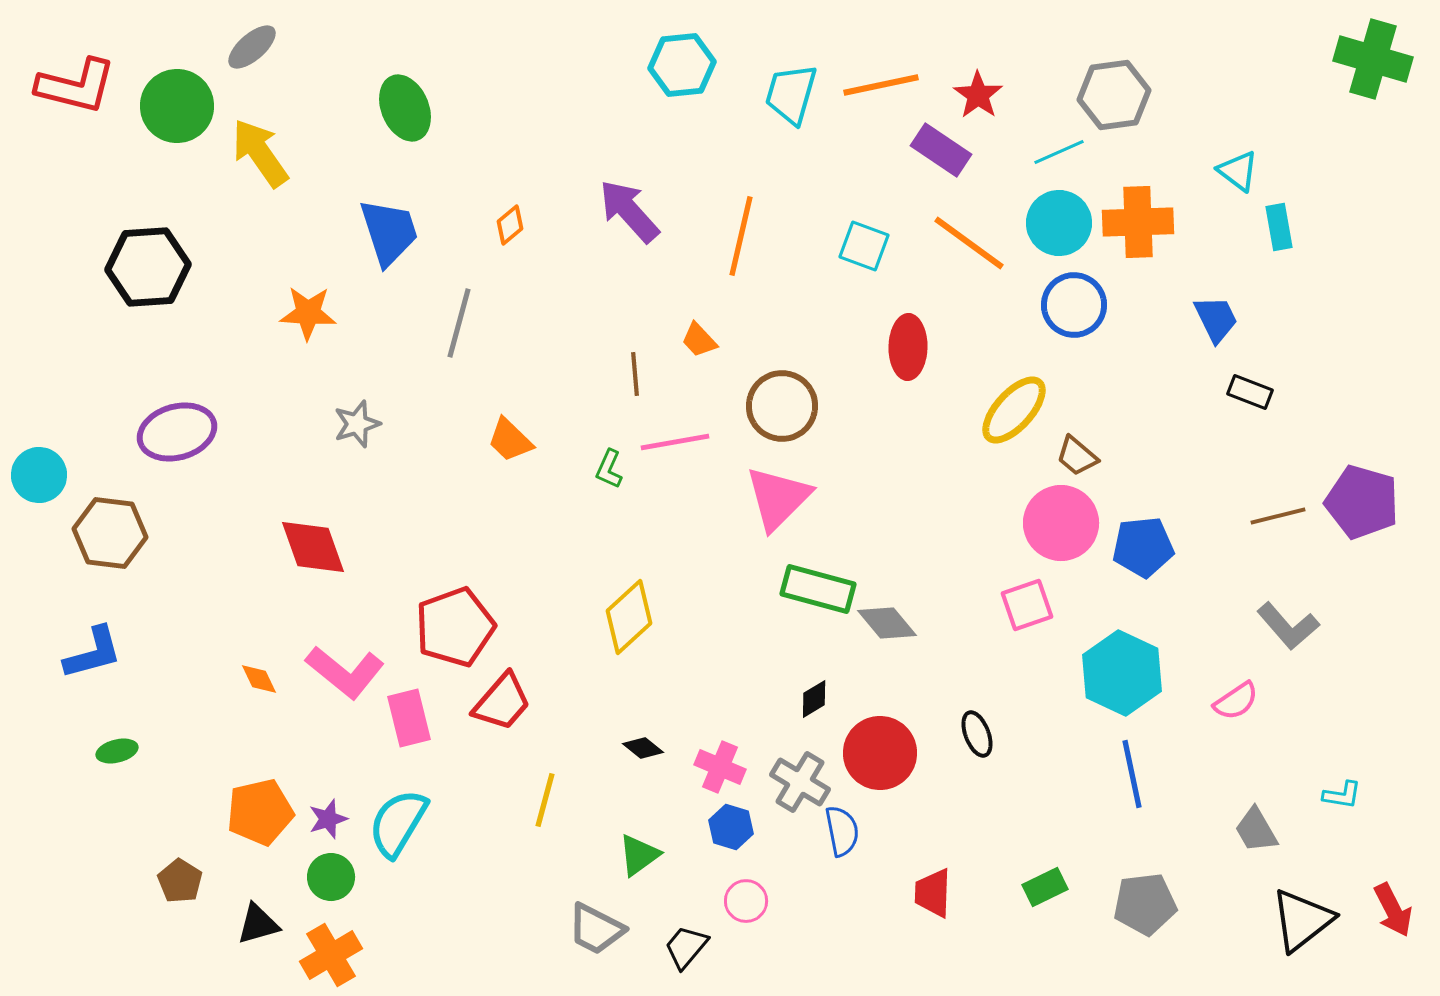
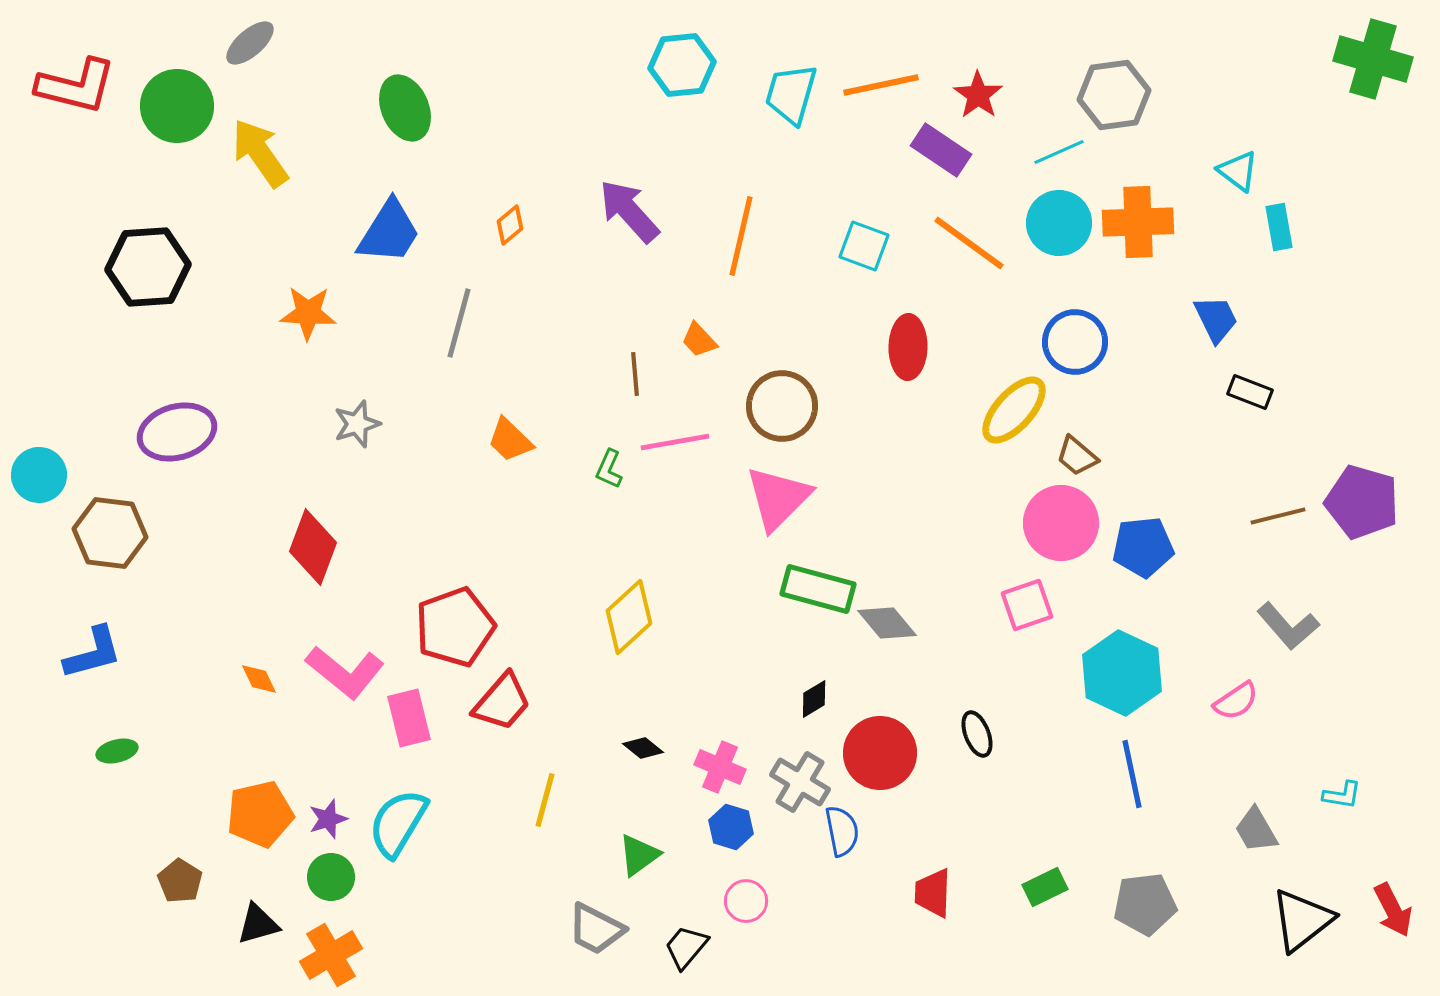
gray ellipse at (252, 47): moved 2 px left, 4 px up
blue trapezoid at (389, 232): rotated 50 degrees clockwise
blue circle at (1074, 305): moved 1 px right, 37 px down
red diamond at (313, 547): rotated 40 degrees clockwise
orange pentagon at (260, 812): moved 2 px down
